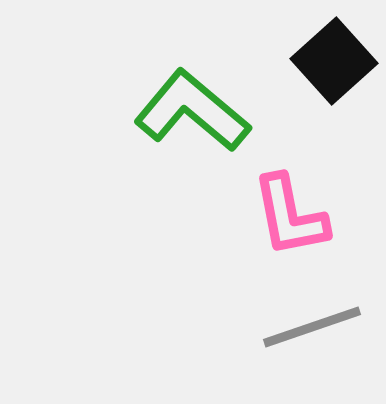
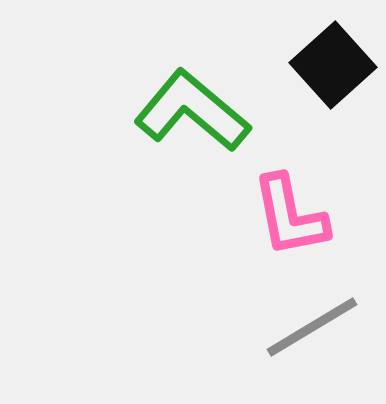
black square: moved 1 px left, 4 px down
gray line: rotated 12 degrees counterclockwise
